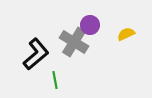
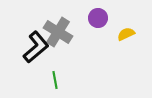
purple circle: moved 8 px right, 7 px up
gray cross: moved 16 px left, 10 px up
black L-shape: moved 7 px up
